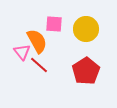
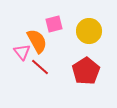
pink square: rotated 18 degrees counterclockwise
yellow circle: moved 3 px right, 2 px down
red line: moved 1 px right, 2 px down
